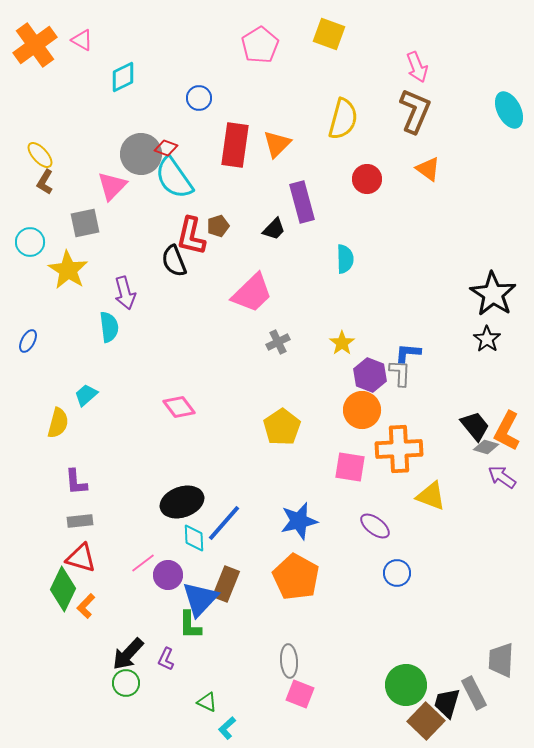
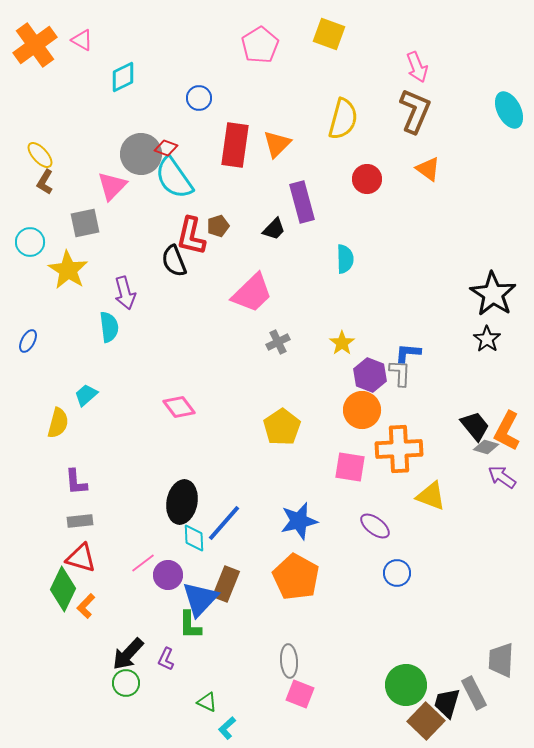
black ellipse at (182, 502): rotated 60 degrees counterclockwise
